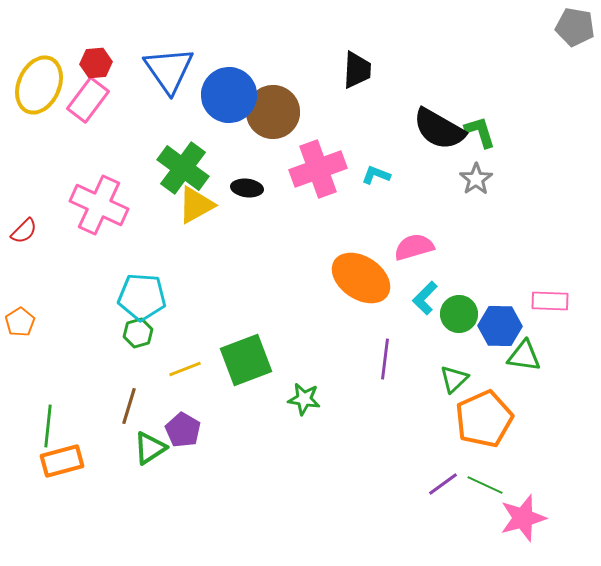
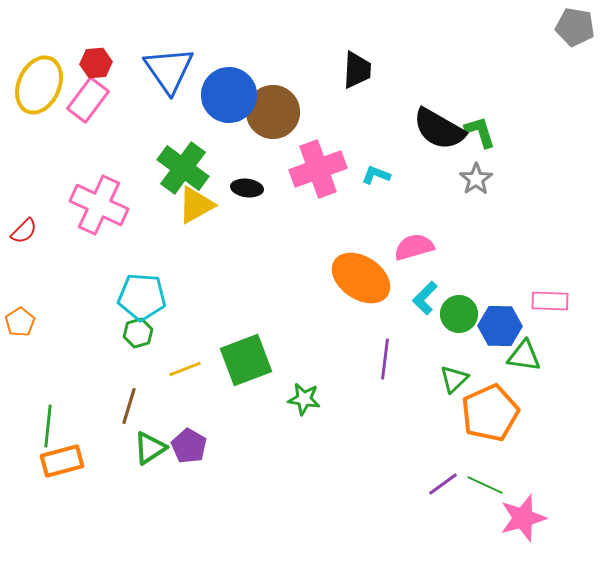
orange pentagon at (484, 419): moved 6 px right, 6 px up
purple pentagon at (183, 430): moved 6 px right, 16 px down
